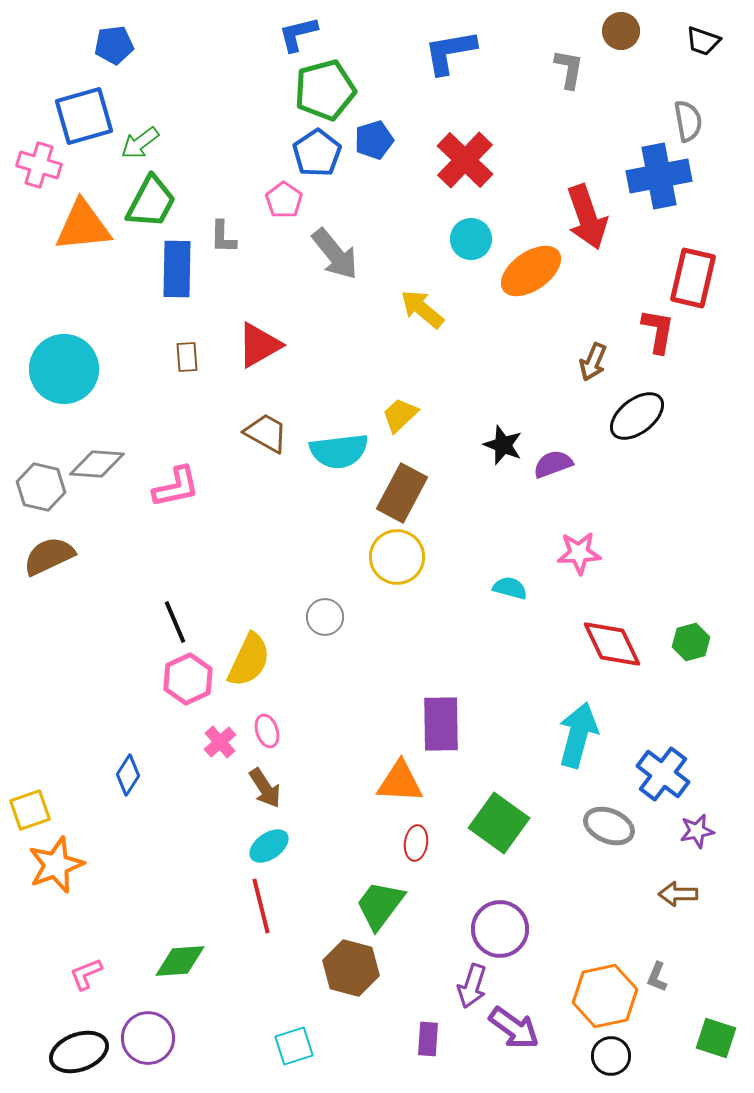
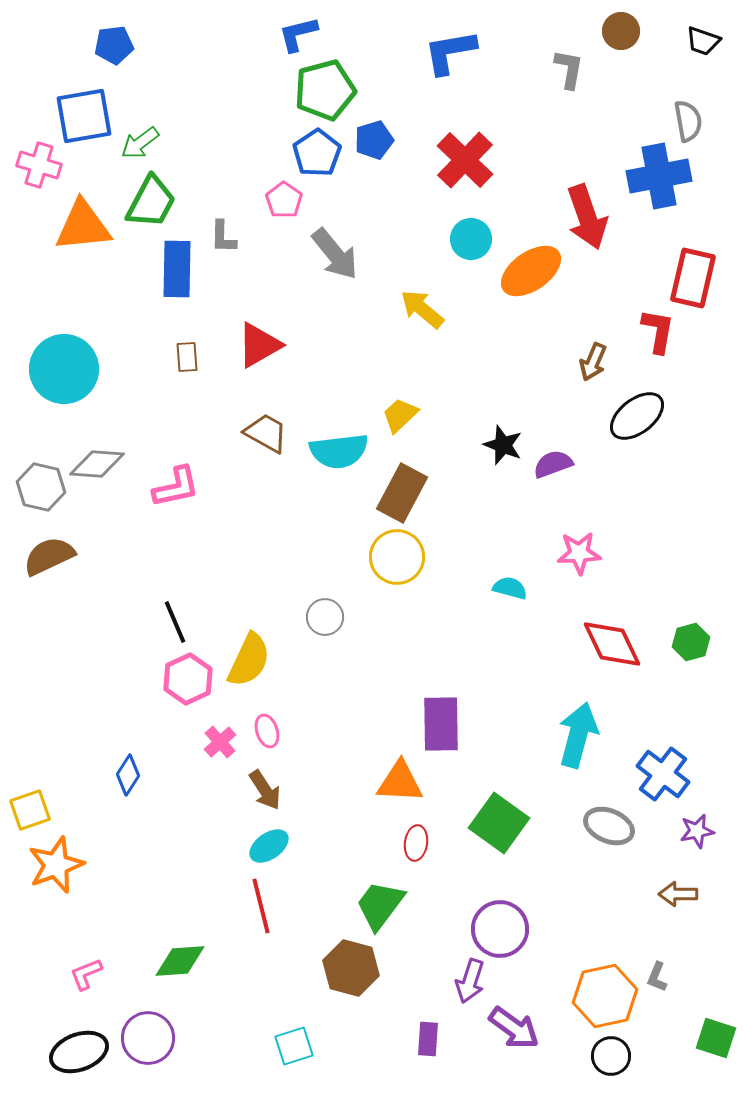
blue square at (84, 116): rotated 6 degrees clockwise
brown arrow at (265, 788): moved 2 px down
purple arrow at (472, 986): moved 2 px left, 5 px up
